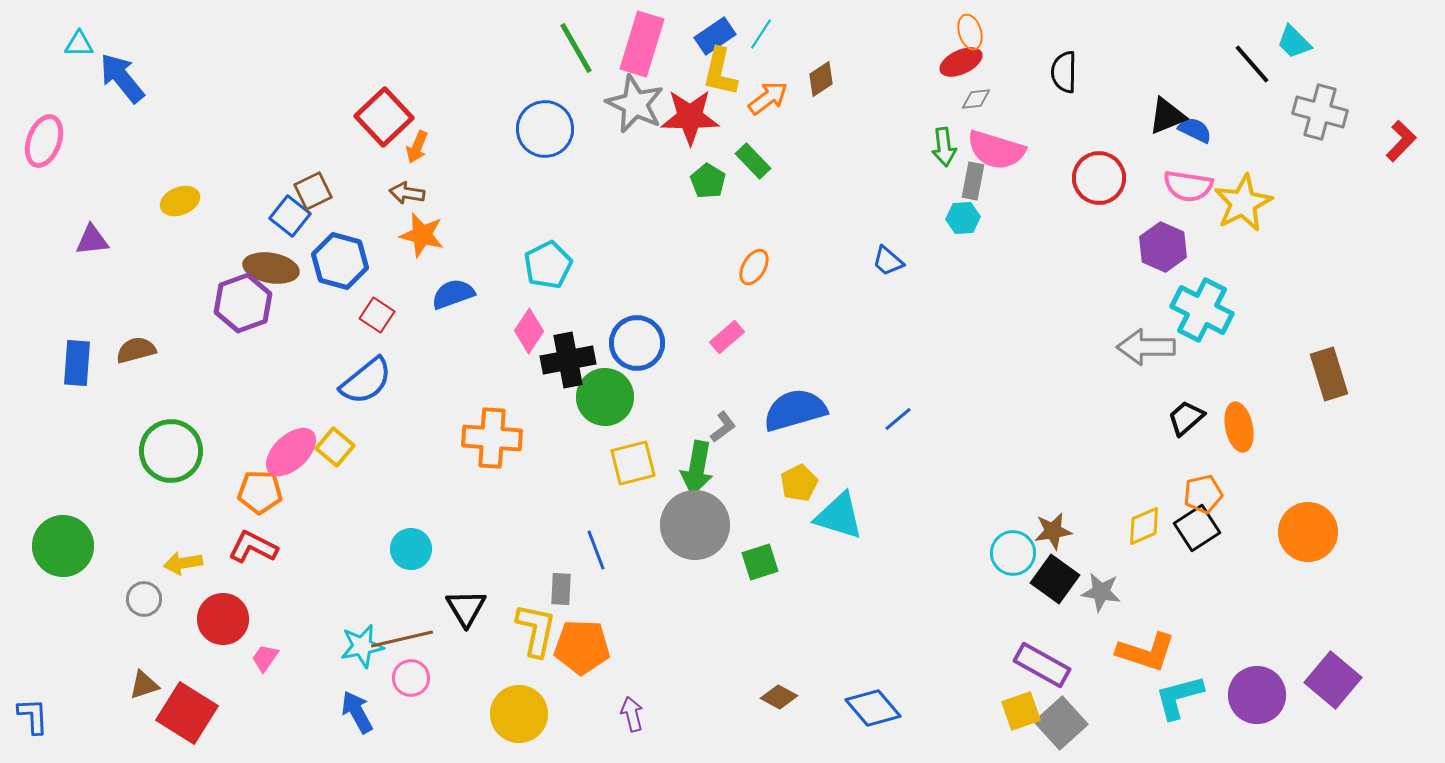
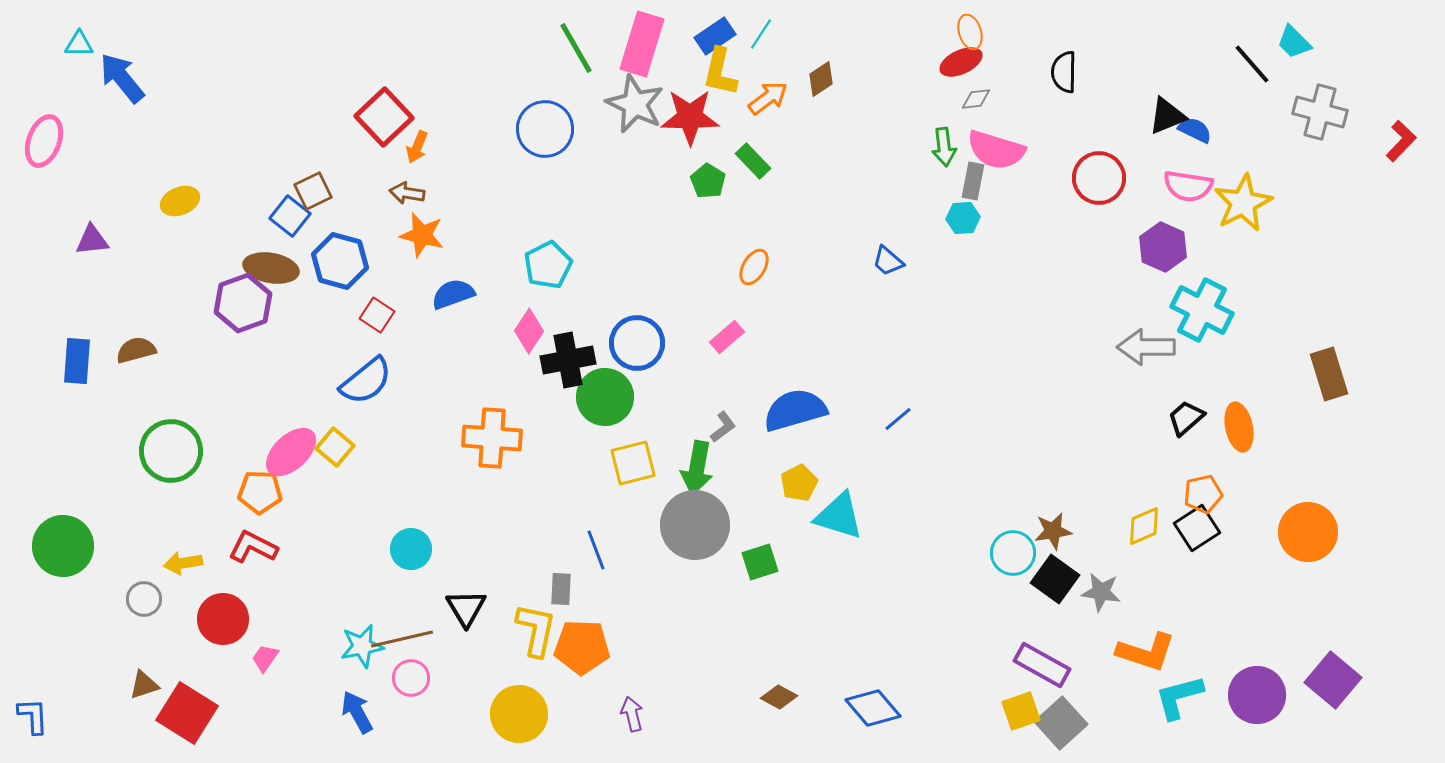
blue rectangle at (77, 363): moved 2 px up
